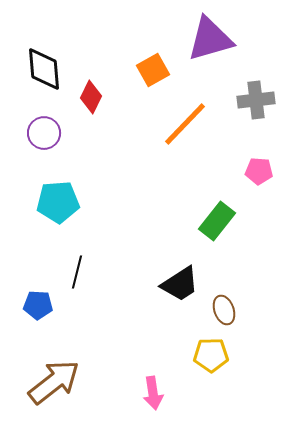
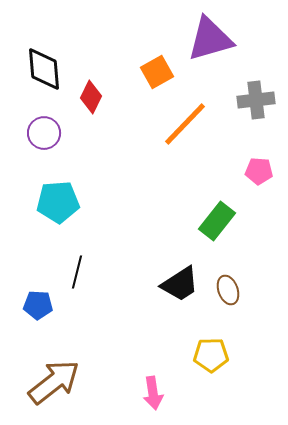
orange square: moved 4 px right, 2 px down
brown ellipse: moved 4 px right, 20 px up
